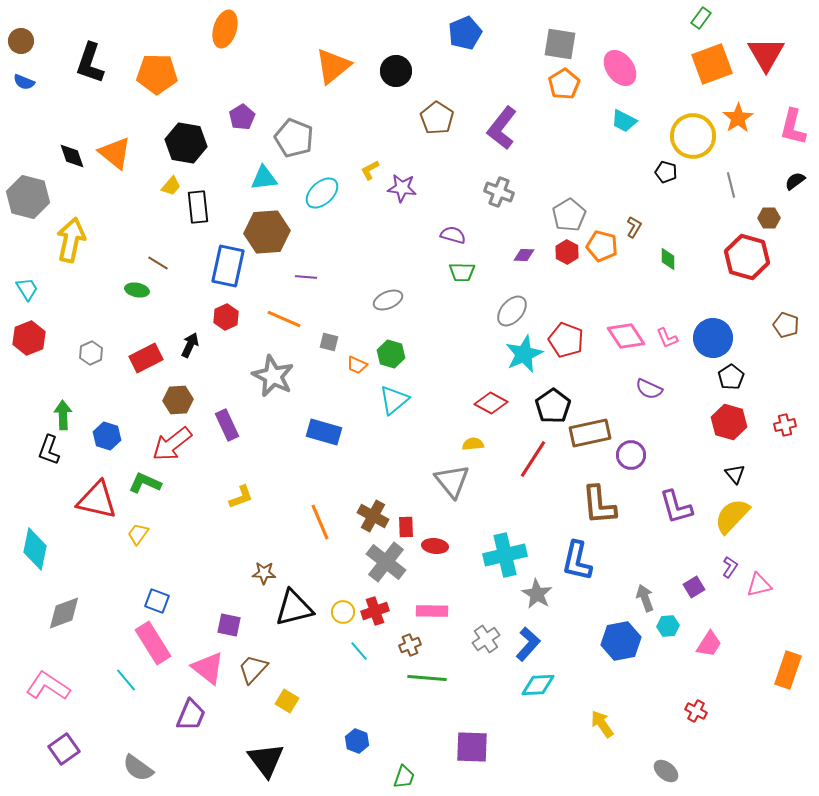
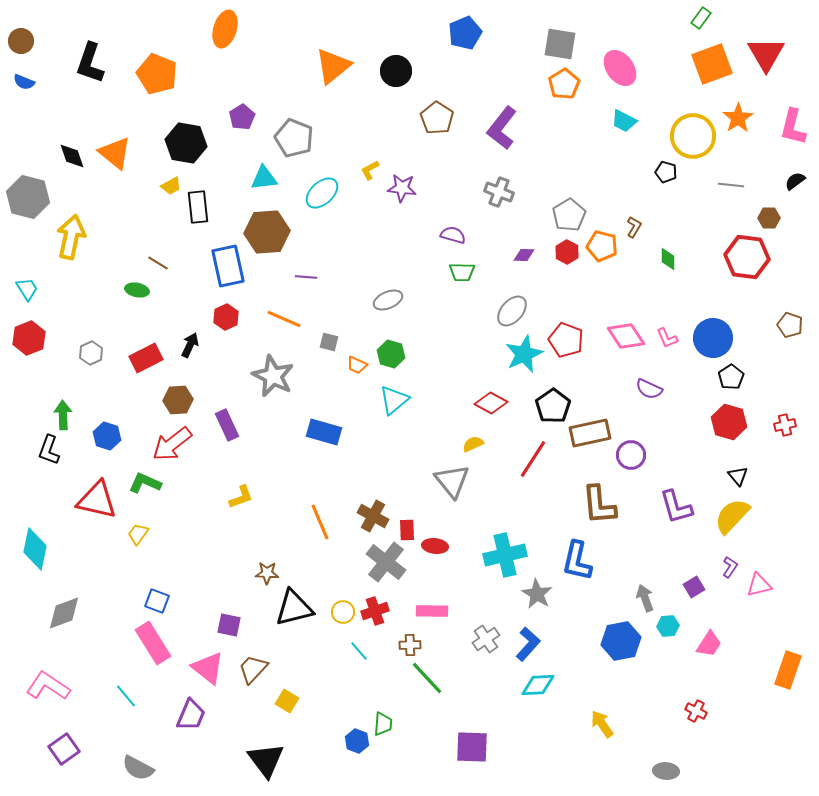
orange pentagon at (157, 74): rotated 21 degrees clockwise
gray line at (731, 185): rotated 70 degrees counterclockwise
yellow trapezoid at (171, 186): rotated 20 degrees clockwise
yellow arrow at (71, 240): moved 3 px up
red hexagon at (747, 257): rotated 9 degrees counterclockwise
blue rectangle at (228, 266): rotated 24 degrees counterclockwise
brown pentagon at (786, 325): moved 4 px right
yellow semicircle at (473, 444): rotated 20 degrees counterclockwise
black triangle at (735, 474): moved 3 px right, 2 px down
red rectangle at (406, 527): moved 1 px right, 3 px down
brown star at (264, 573): moved 3 px right
brown cross at (410, 645): rotated 20 degrees clockwise
green line at (427, 678): rotated 42 degrees clockwise
cyan line at (126, 680): moved 16 px down
gray semicircle at (138, 768): rotated 8 degrees counterclockwise
gray ellipse at (666, 771): rotated 35 degrees counterclockwise
green trapezoid at (404, 777): moved 21 px left, 53 px up; rotated 15 degrees counterclockwise
